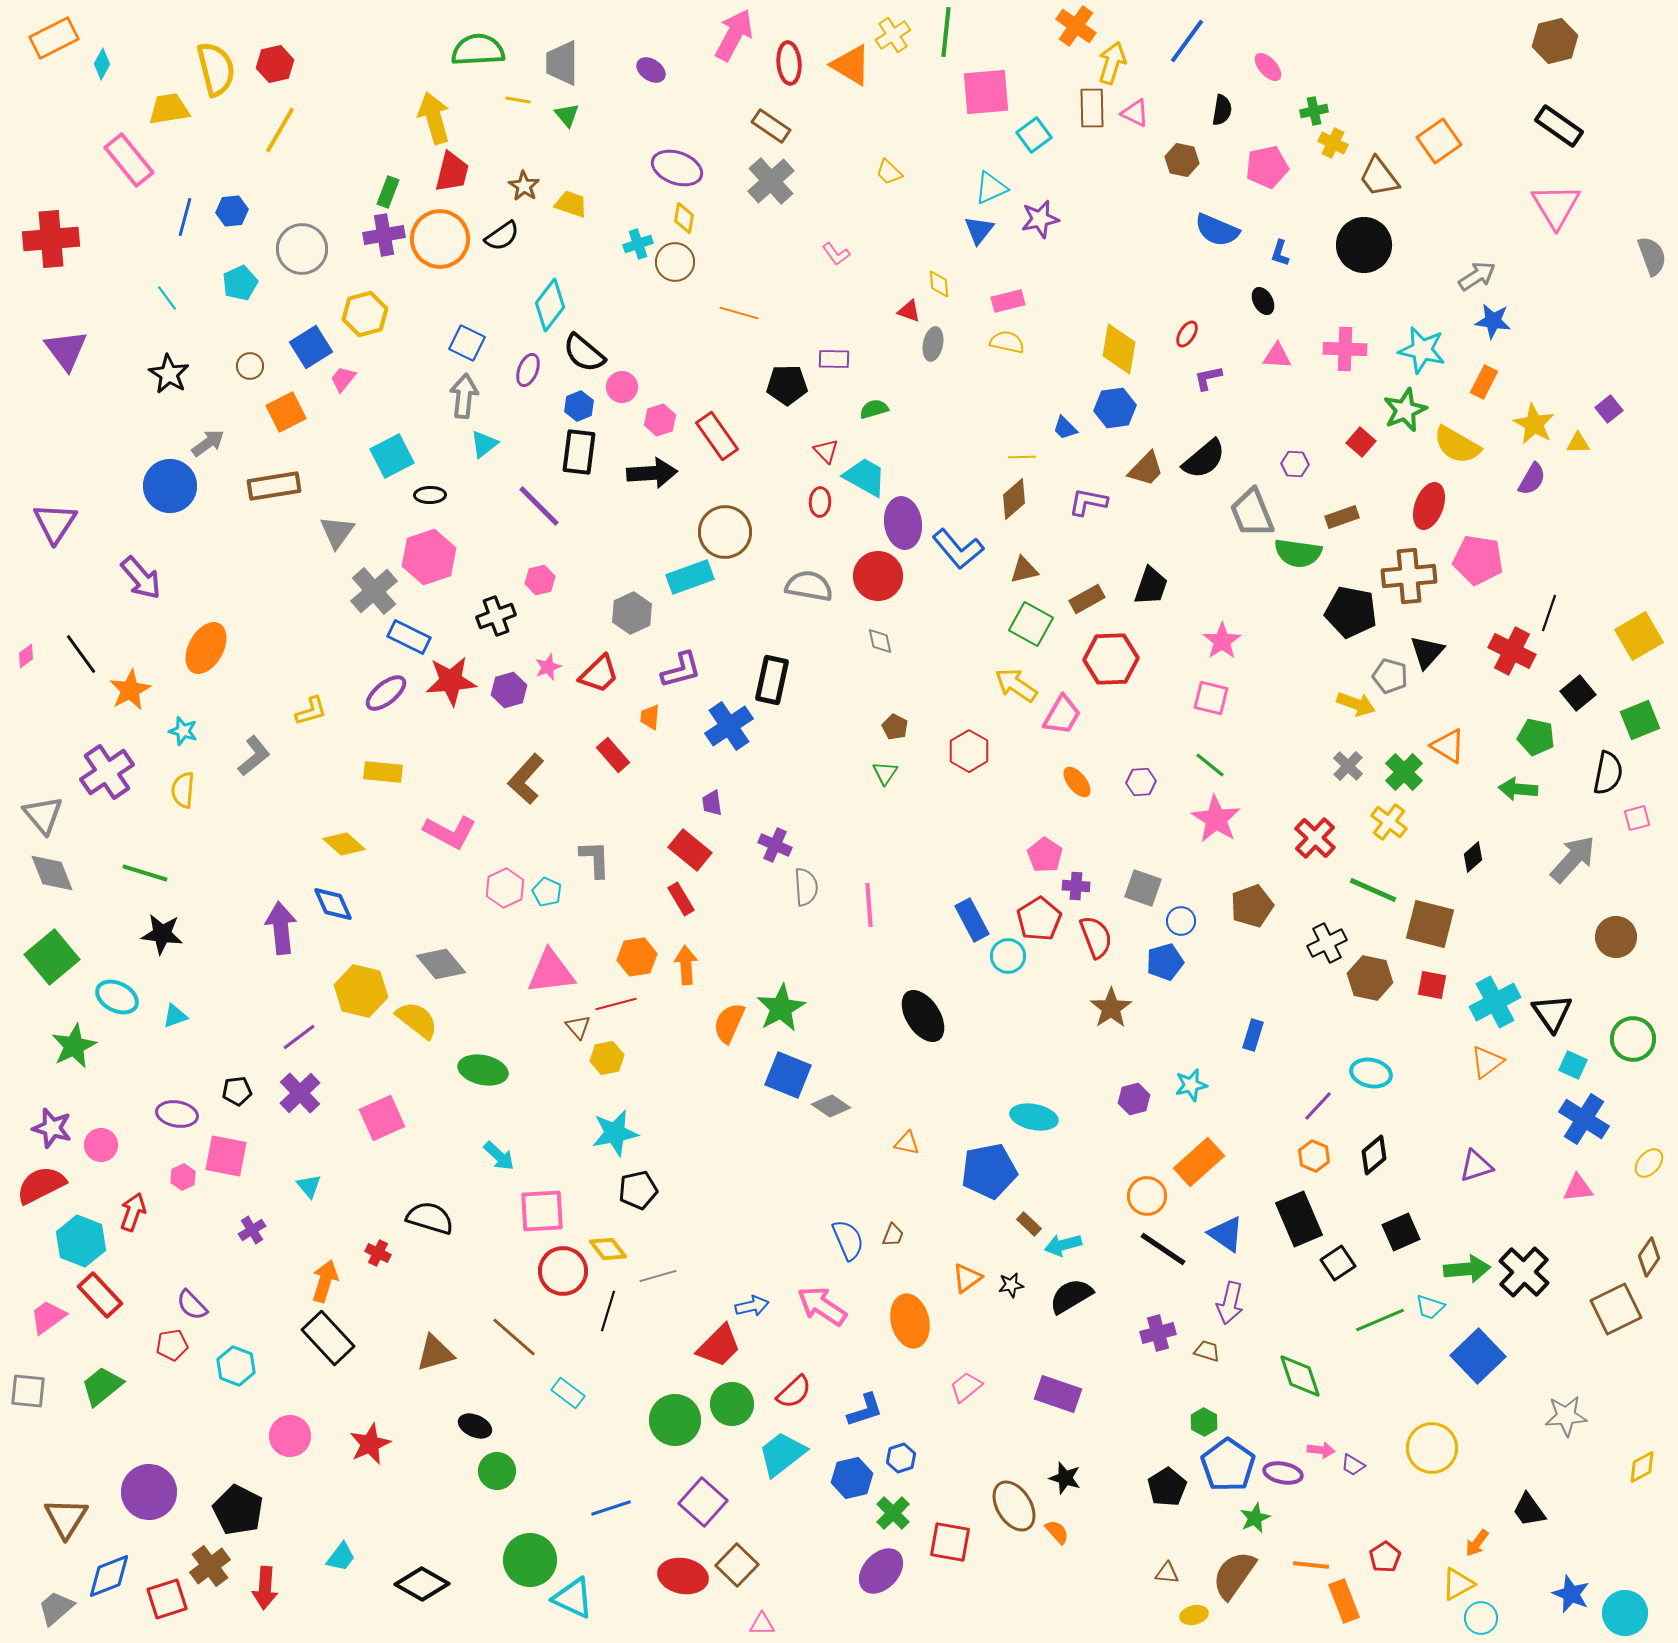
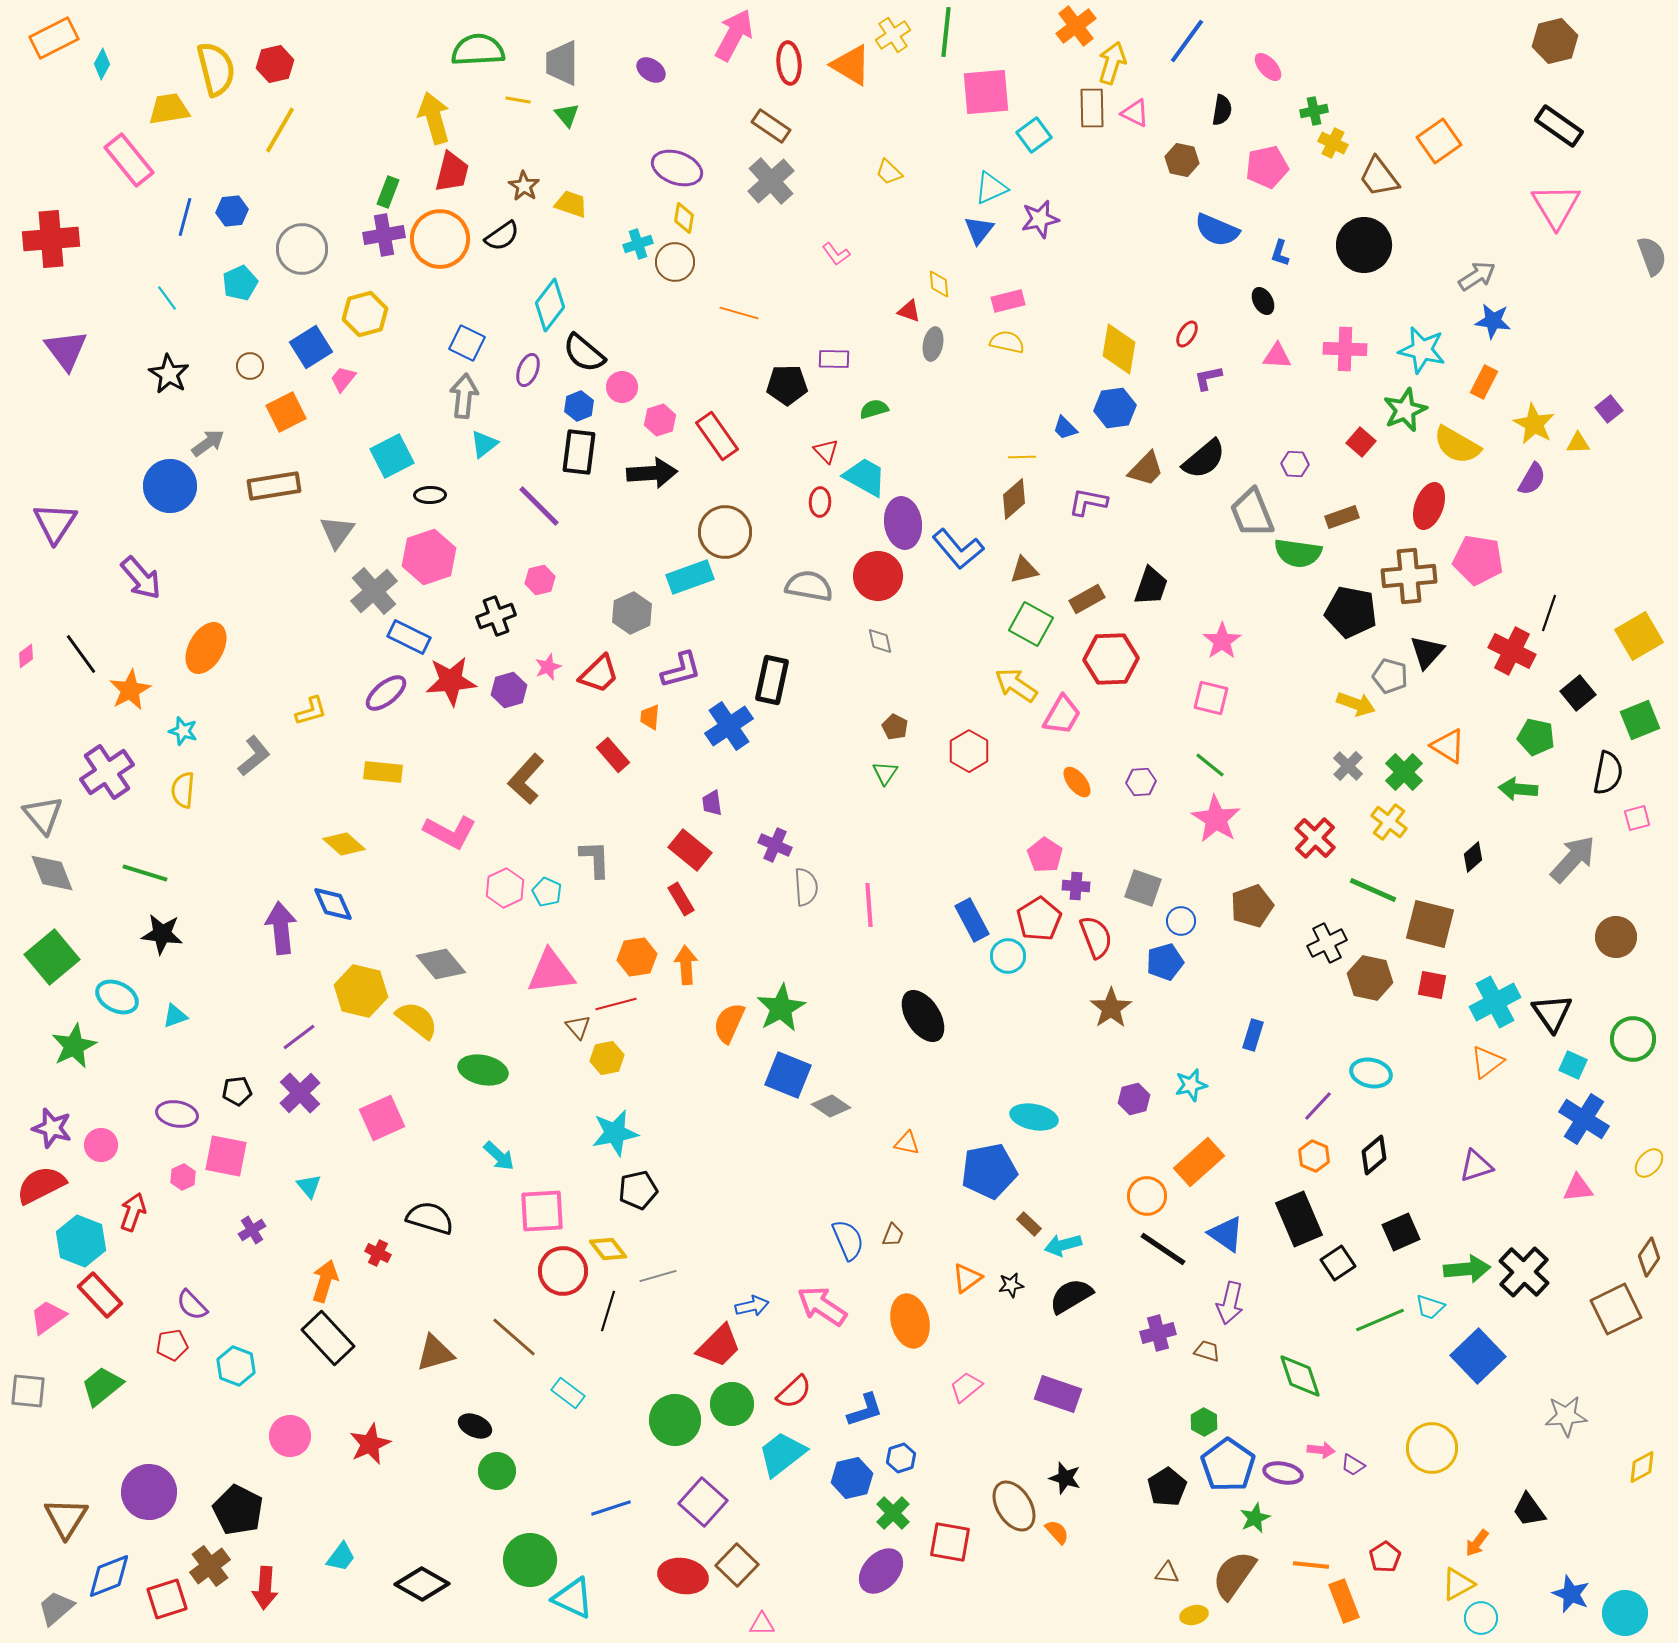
orange cross at (1076, 26): rotated 18 degrees clockwise
